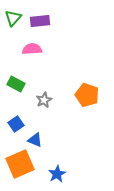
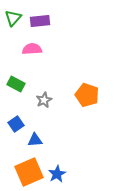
blue triangle: rotated 28 degrees counterclockwise
orange square: moved 9 px right, 8 px down
